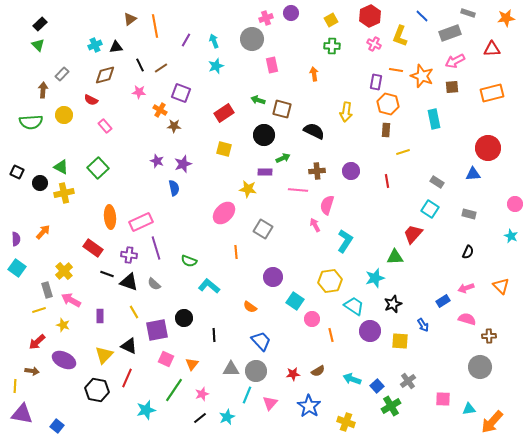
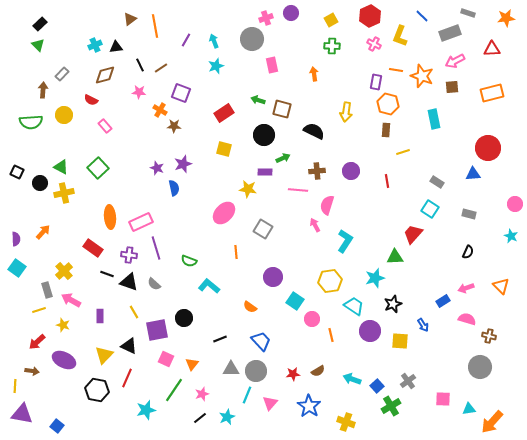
purple star at (157, 161): moved 7 px down
black line at (214, 335): moved 6 px right, 4 px down; rotated 72 degrees clockwise
brown cross at (489, 336): rotated 16 degrees clockwise
